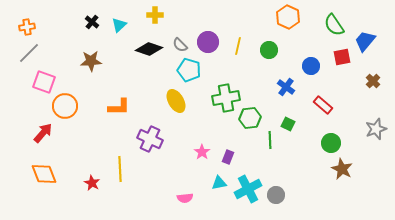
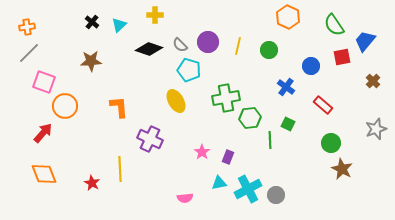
orange L-shape at (119, 107): rotated 95 degrees counterclockwise
